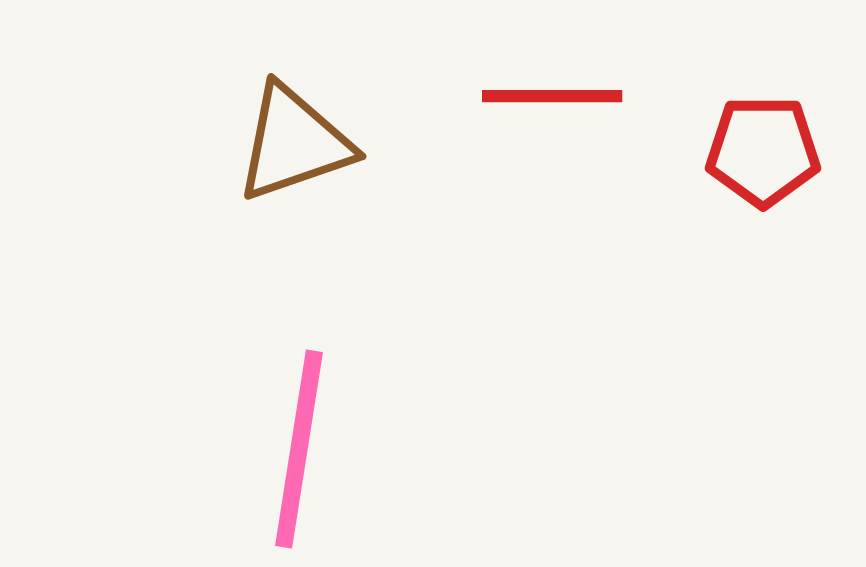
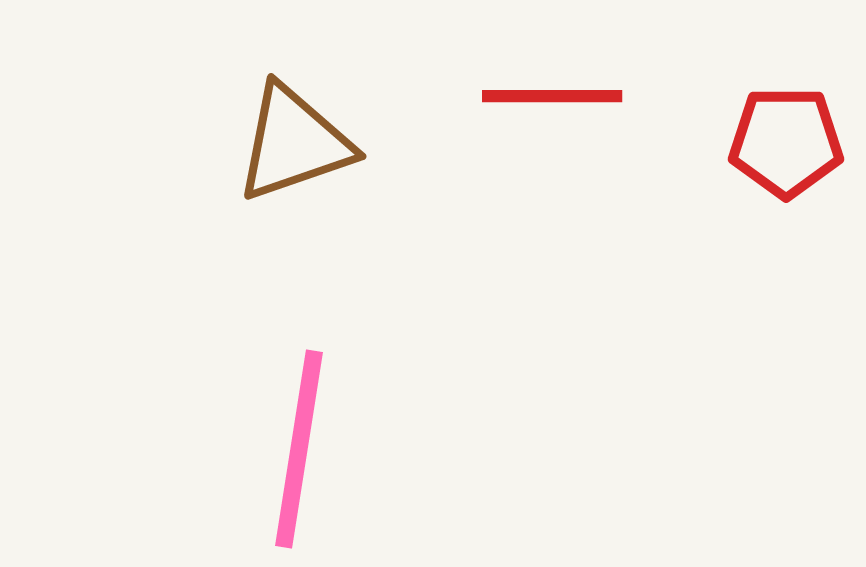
red pentagon: moved 23 px right, 9 px up
